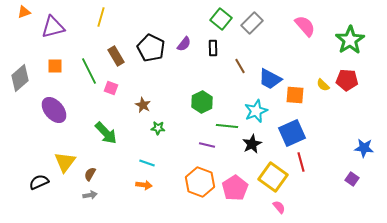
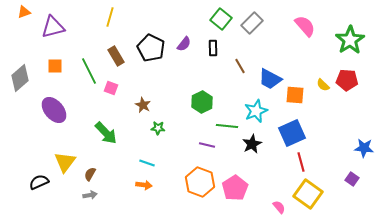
yellow line at (101, 17): moved 9 px right
yellow square at (273, 177): moved 35 px right, 17 px down
